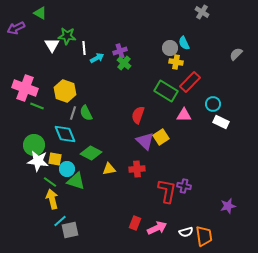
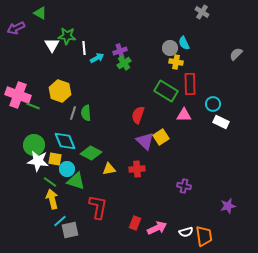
green cross at (124, 63): rotated 16 degrees clockwise
red rectangle at (190, 82): moved 2 px down; rotated 45 degrees counterclockwise
pink cross at (25, 88): moved 7 px left, 7 px down
yellow hexagon at (65, 91): moved 5 px left
green line at (37, 106): moved 4 px left
green semicircle at (86, 113): rotated 21 degrees clockwise
cyan diamond at (65, 134): moved 7 px down
red L-shape at (167, 191): moved 69 px left, 16 px down
